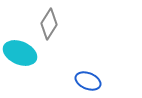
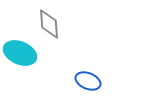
gray diamond: rotated 36 degrees counterclockwise
